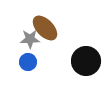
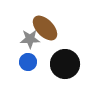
black circle: moved 21 px left, 3 px down
